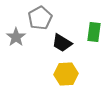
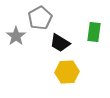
gray star: moved 1 px up
black trapezoid: moved 2 px left
yellow hexagon: moved 1 px right, 2 px up
